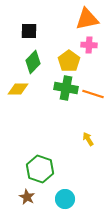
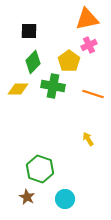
pink cross: rotated 28 degrees counterclockwise
green cross: moved 13 px left, 2 px up
